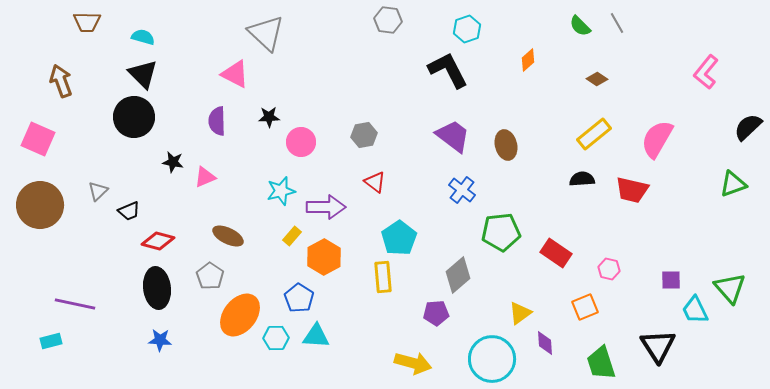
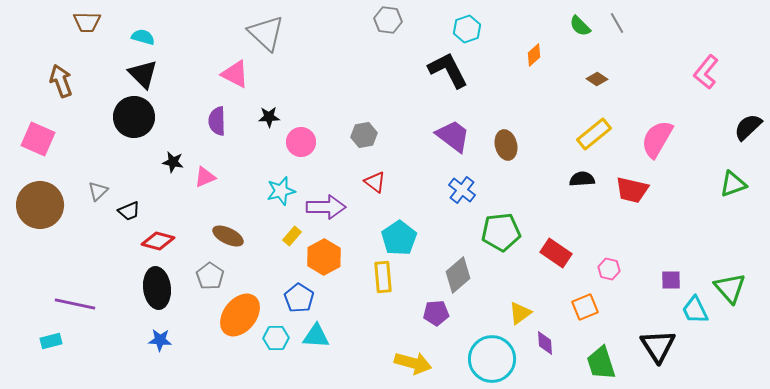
orange diamond at (528, 60): moved 6 px right, 5 px up
